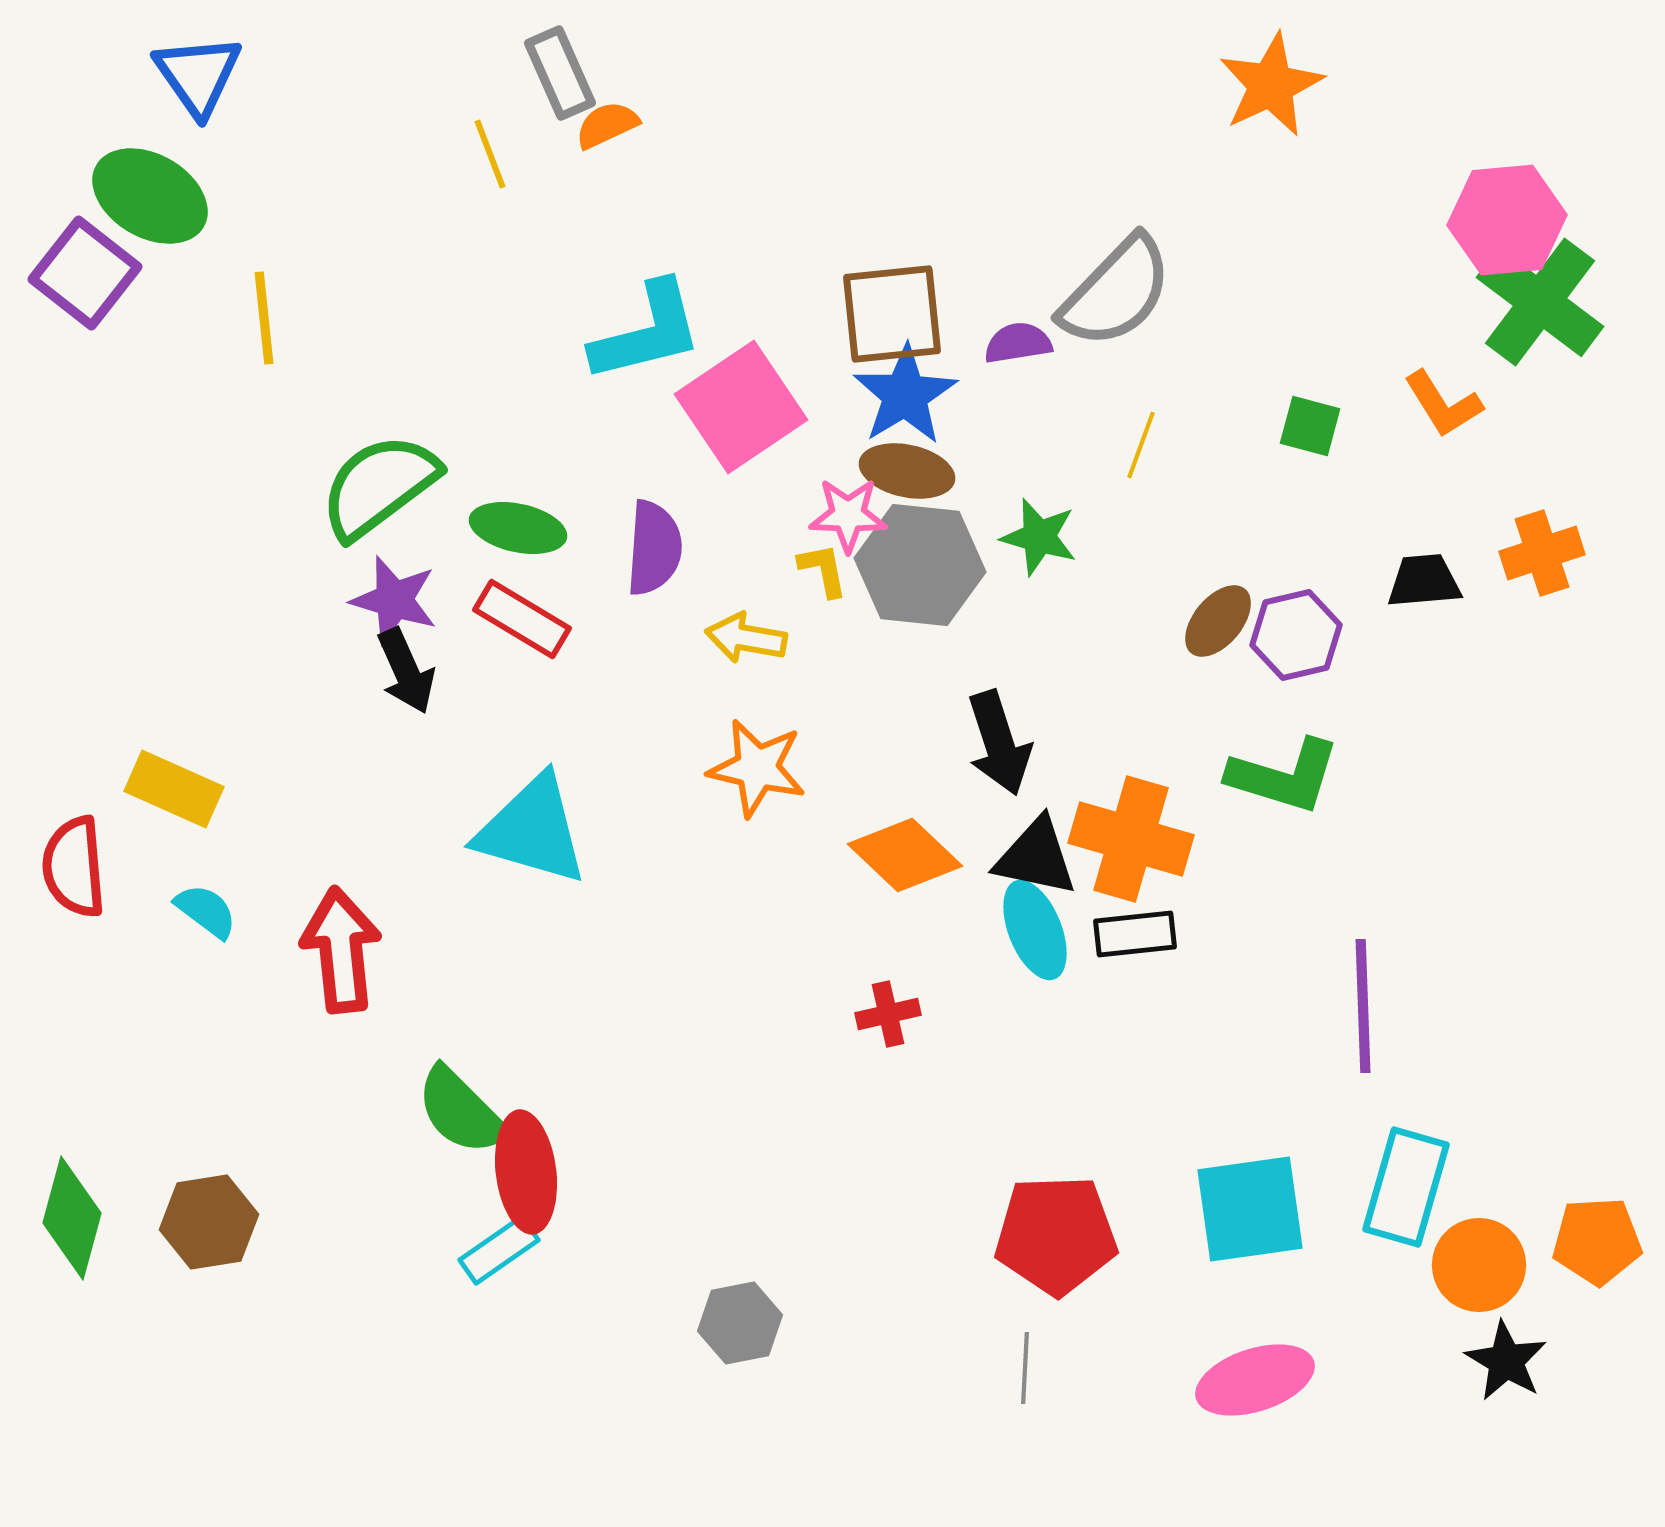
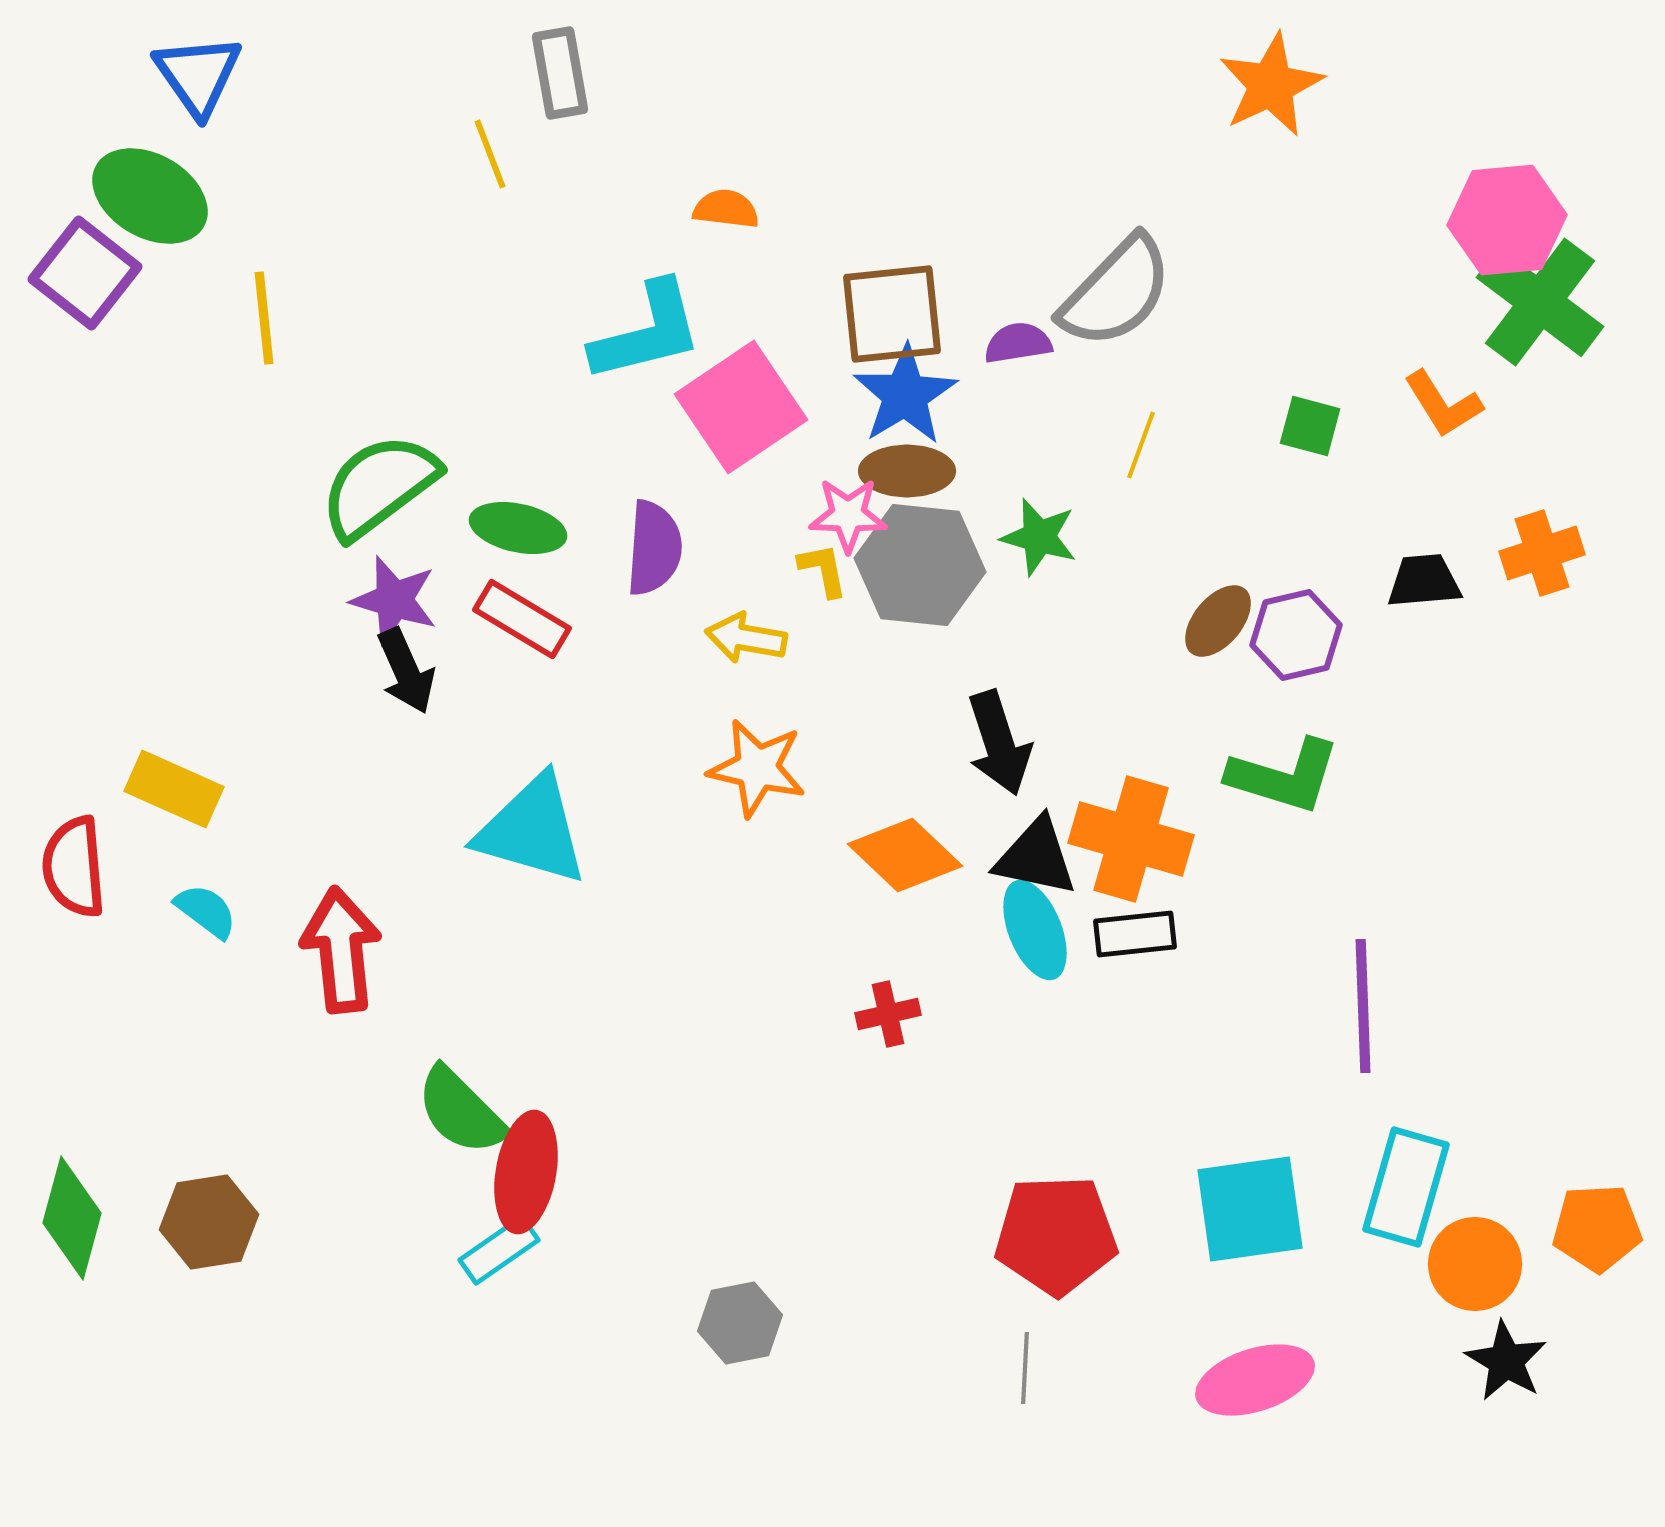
gray rectangle at (560, 73): rotated 14 degrees clockwise
orange semicircle at (607, 125): moved 119 px right, 84 px down; rotated 32 degrees clockwise
brown ellipse at (907, 471): rotated 12 degrees counterclockwise
red ellipse at (526, 1172): rotated 17 degrees clockwise
orange pentagon at (1597, 1241): moved 13 px up
orange circle at (1479, 1265): moved 4 px left, 1 px up
